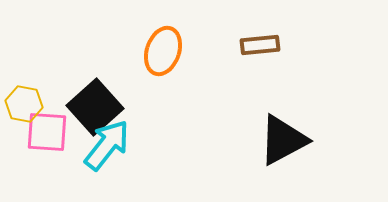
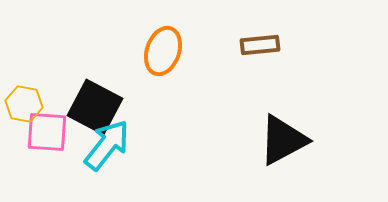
black square: rotated 20 degrees counterclockwise
